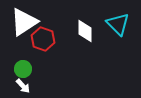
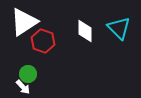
cyan triangle: moved 1 px right, 4 px down
red hexagon: moved 2 px down
green circle: moved 5 px right, 5 px down
white arrow: moved 1 px down
